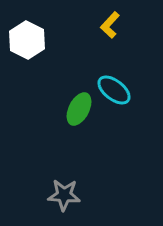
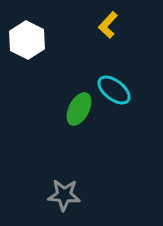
yellow L-shape: moved 2 px left
